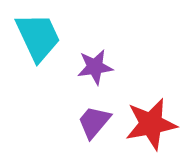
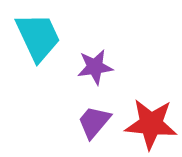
red star: rotated 16 degrees clockwise
